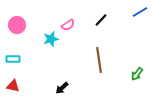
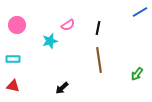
black line: moved 3 px left, 8 px down; rotated 32 degrees counterclockwise
cyan star: moved 1 px left, 2 px down
